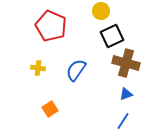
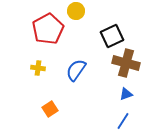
yellow circle: moved 25 px left
red pentagon: moved 3 px left, 3 px down; rotated 20 degrees clockwise
